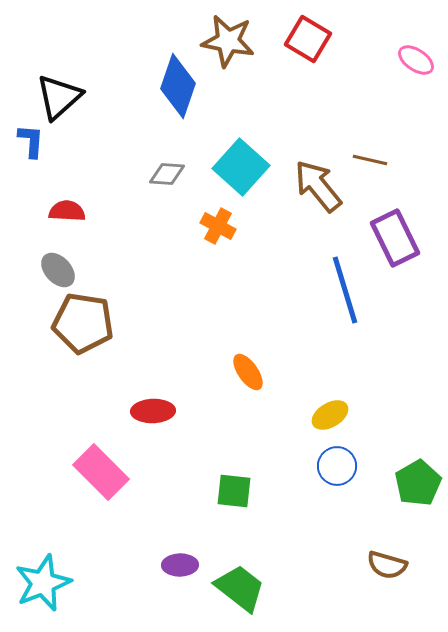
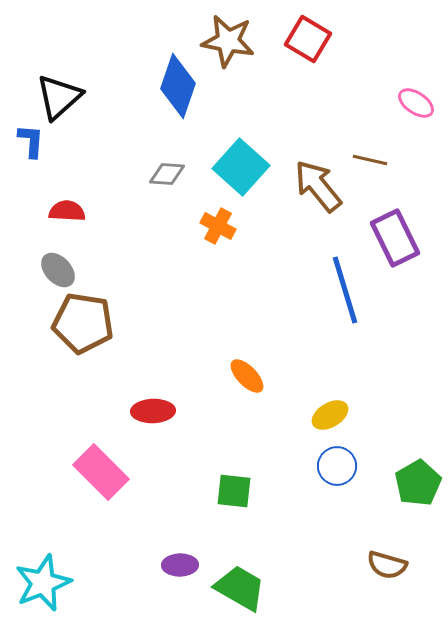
pink ellipse: moved 43 px down
orange ellipse: moved 1 px left, 4 px down; rotated 9 degrees counterclockwise
green trapezoid: rotated 8 degrees counterclockwise
